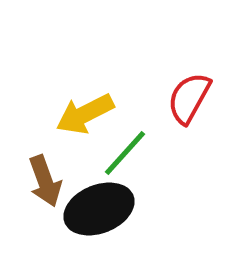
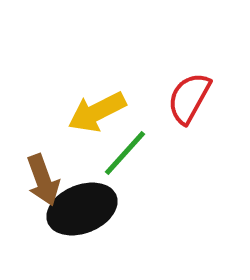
yellow arrow: moved 12 px right, 2 px up
brown arrow: moved 2 px left, 1 px up
black ellipse: moved 17 px left
